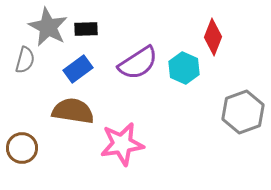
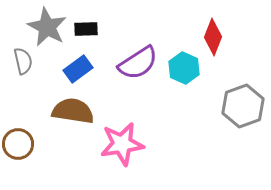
gray star: moved 1 px left
gray semicircle: moved 2 px left, 1 px down; rotated 28 degrees counterclockwise
gray hexagon: moved 6 px up
brown circle: moved 4 px left, 4 px up
